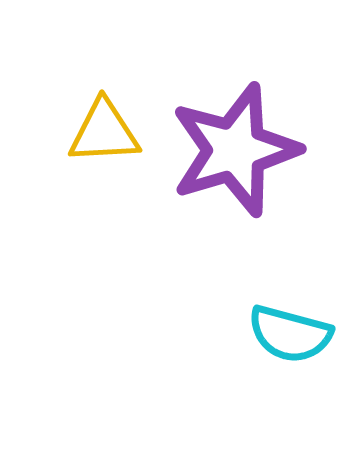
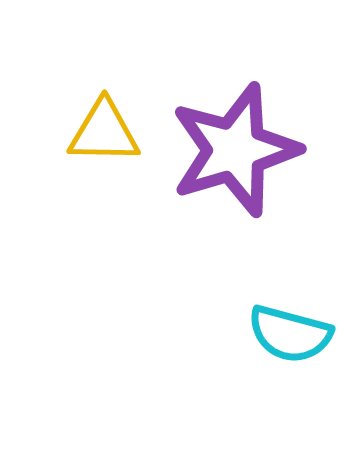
yellow triangle: rotated 4 degrees clockwise
